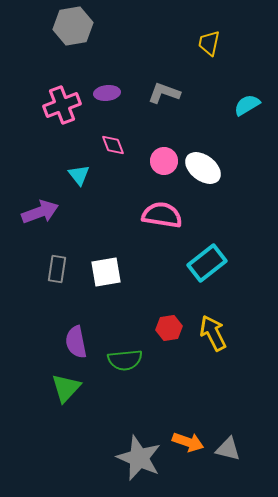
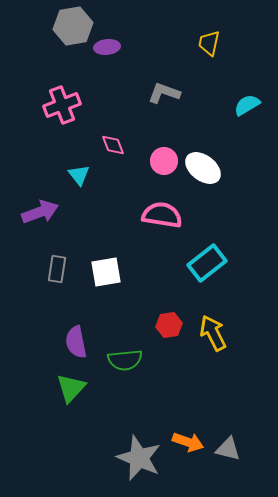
purple ellipse: moved 46 px up
red hexagon: moved 3 px up
green triangle: moved 5 px right
